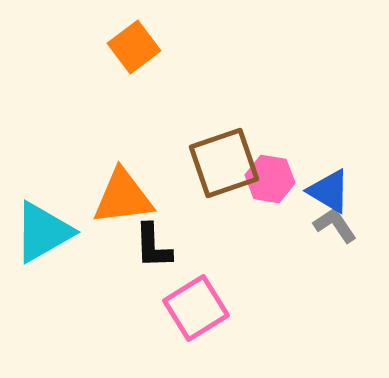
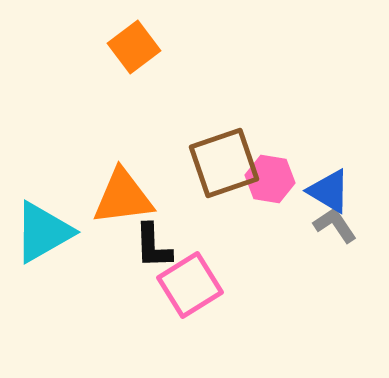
pink square: moved 6 px left, 23 px up
